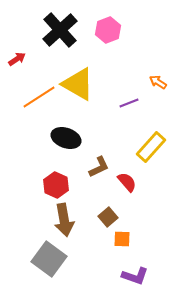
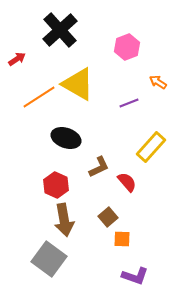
pink hexagon: moved 19 px right, 17 px down
